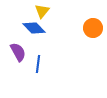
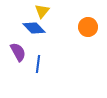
orange circle: moved 5 px left, 1 px up
